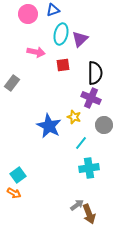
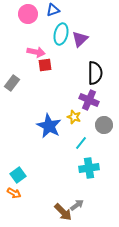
red square: moved 18 px left
purple cross: moved 2 px left, 2 px down
brown arrow: moved 26 px left, 2 px up; rotated 24 degrees counterclockwise
